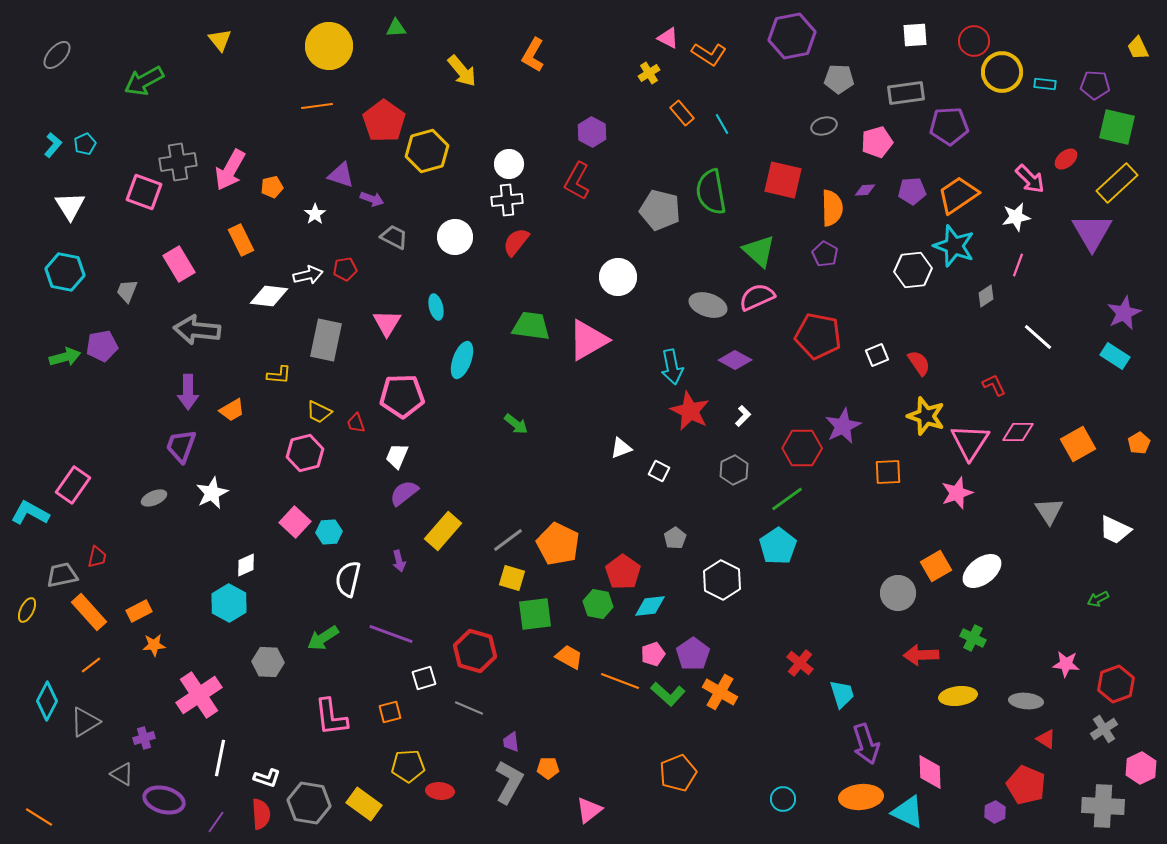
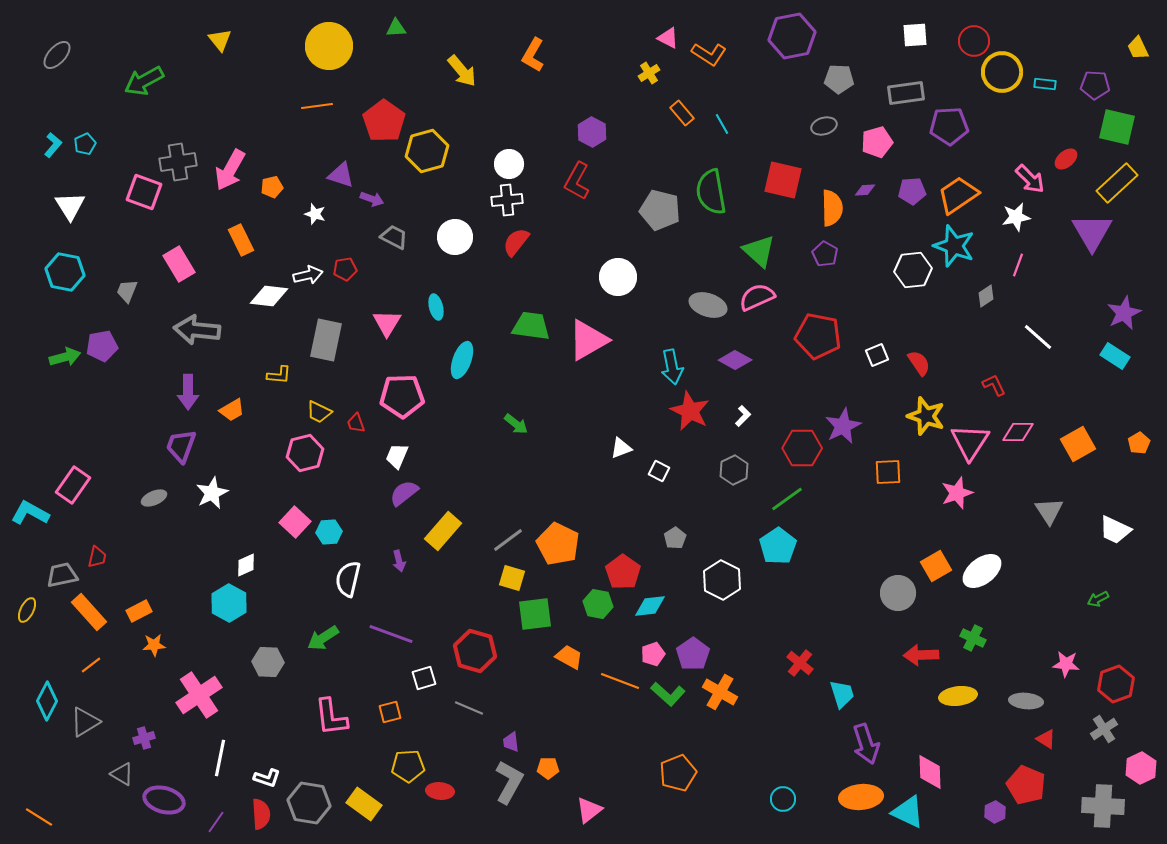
white star at (315, 214): rotated 20 degrees counterclockwise
